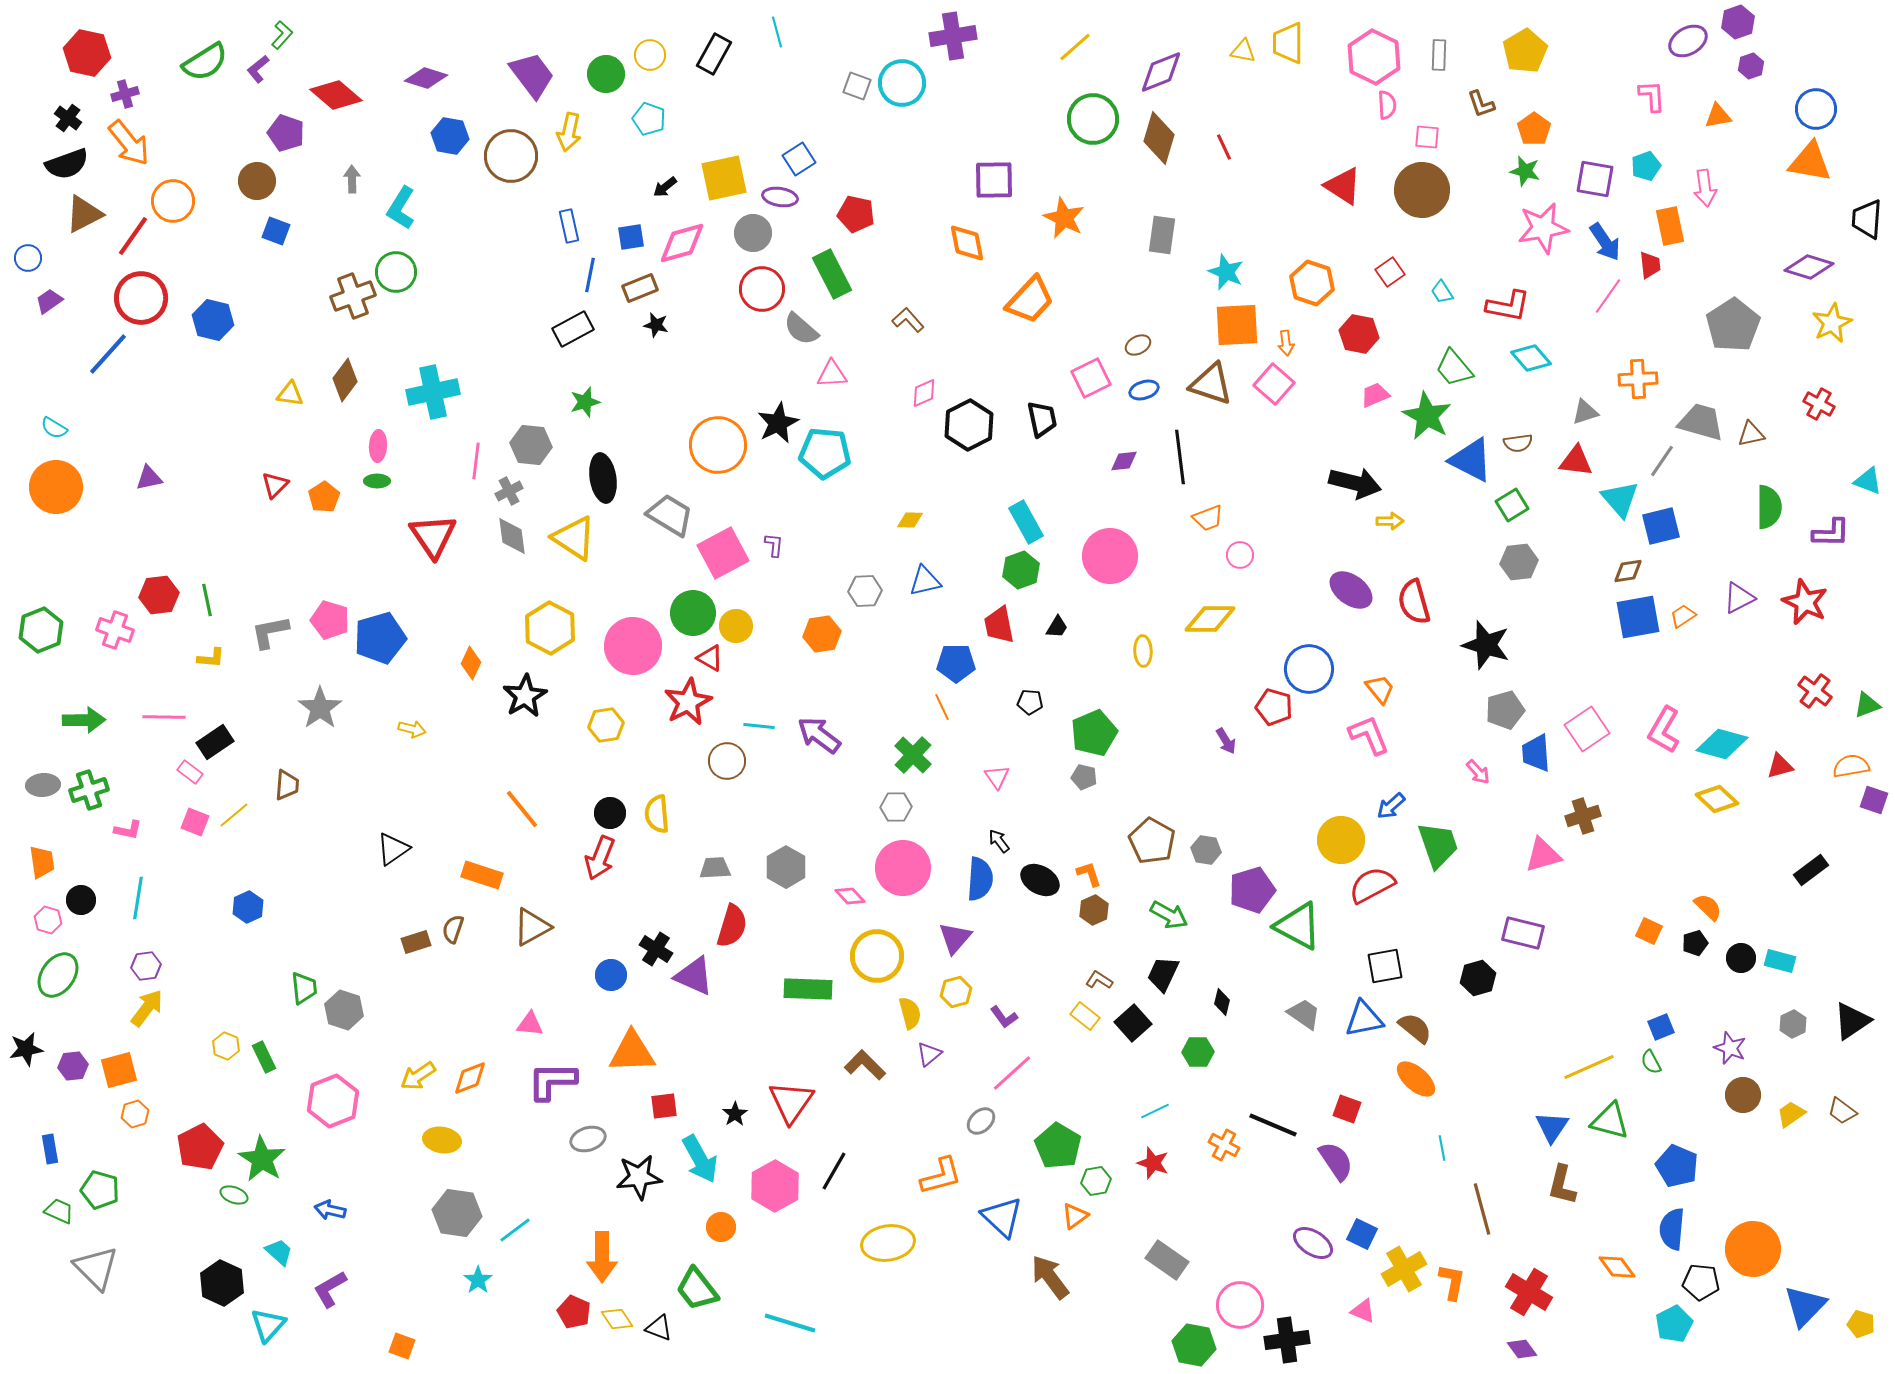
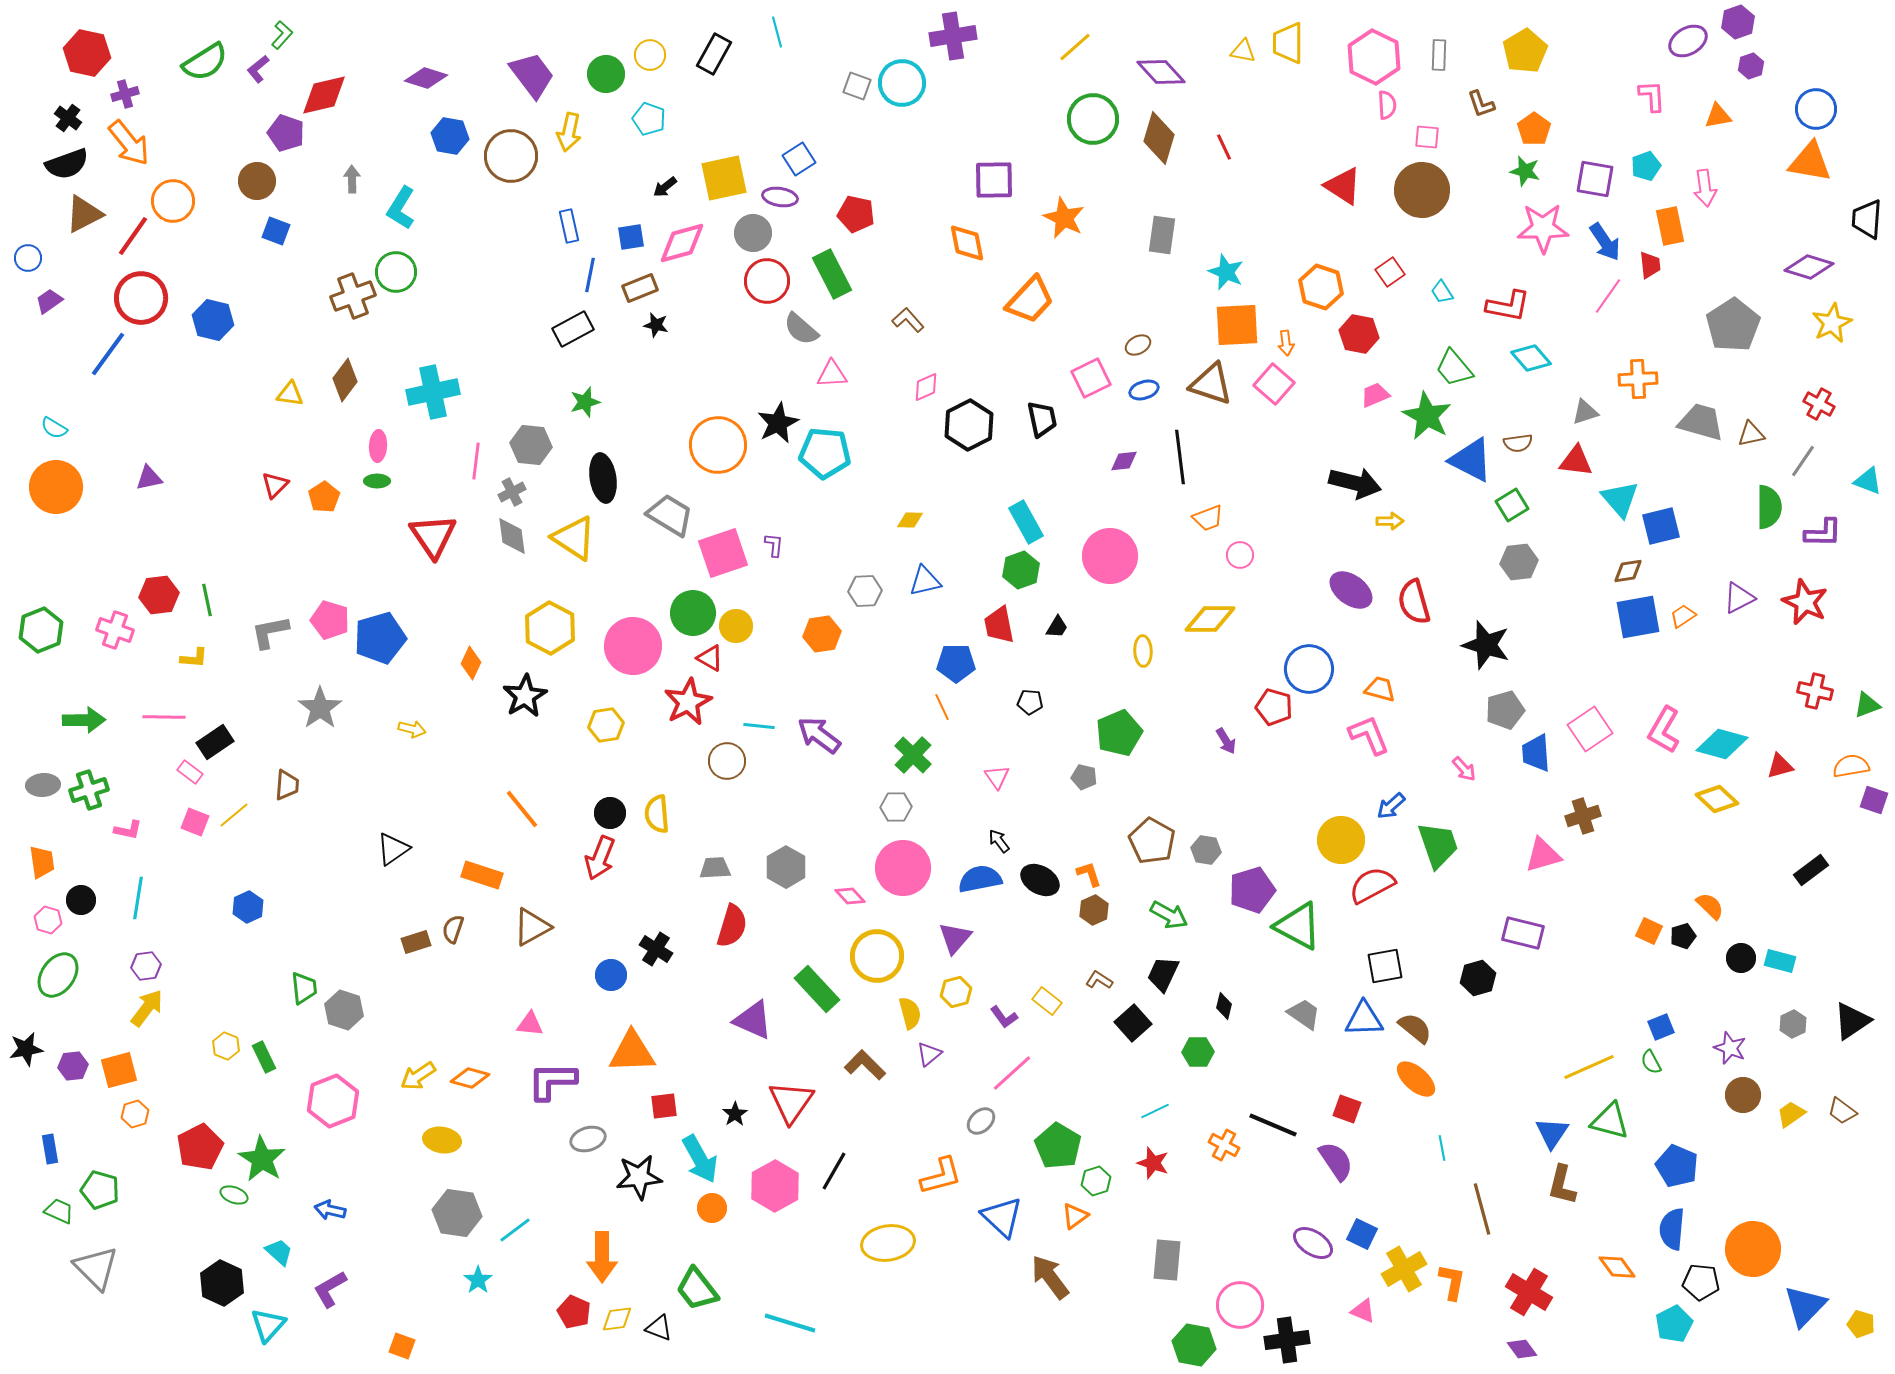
purple diamond at (1161, 72): rotated 69 degrees clockwise
red diamond at (336, 95): moved 12 px left; rotated 54 degrees counterclockwise
pink star at (1543, 228): rotated 9 degrees clockwise
orange hexagon at (1312, 283): moved 9 px right, 4 px down
red circle at (762, 289): moved 5 px right, 8 px up
blue line at (108, 354): rotated 6 degrees counterclockwise
pink diamond at (924, 393): moved 2 px right, 6 px up
gray line at (1662, 461): moved 141 px right
gray cross at (509, 491): moved 3 px right, 1 px down
purple L-shape at (1831, 533): moved 8 px left
pink square at (723, 553): rotated 9 degrees clockwise
yellow L-shape at (211, 658): moved 17 px left
orange trapezoid at (1380, 689): rotated 36 degrees counterclockwise
red cross at (1815, 691): rotated 24 degrees counterclockwise
pink square at (1587, 729): moved 3 px right
green pentagon at (1094, 733): moved 25 px right
pink arrow at (1478, 772): moved 14 px left, 3 px up
blue semicircle at (980, 879): rotated 105 degrees counterclockwise
orange semicircle at (1708, 907): moved 2 px right, 1 px up
black pentagon at (1695, 943): moved 12 px left, 7 px up
purple triangle at (694, 976): moved 59 px right, 44 px down
green rectangle at (808, 989): moved 9 px right; rotated 45 degrees clockwise
black diamond at (1222, 1002): moved 2 px right, 4 px down
yellow rectangle at (1085, 1016): moved 38 px left, 15 px up
blue triangle at (1364, 1019): rotated 9 degrees clockwise
orange diamond at (470, 1078): rotated 36 degrees clockwise
blue triangle at (1552, 1127): moved 6 px down
green hexagon at (1096, 1181): rotated 8 degrees counterclockwise
orange circle at (721, 1227): moved 9 px left, 19 px up
gray rectangle at (1167, 1260): rotated 60 degrees clockwise
yellow diamond at (617, 1319): rotated 64 degrees counterclockwise
